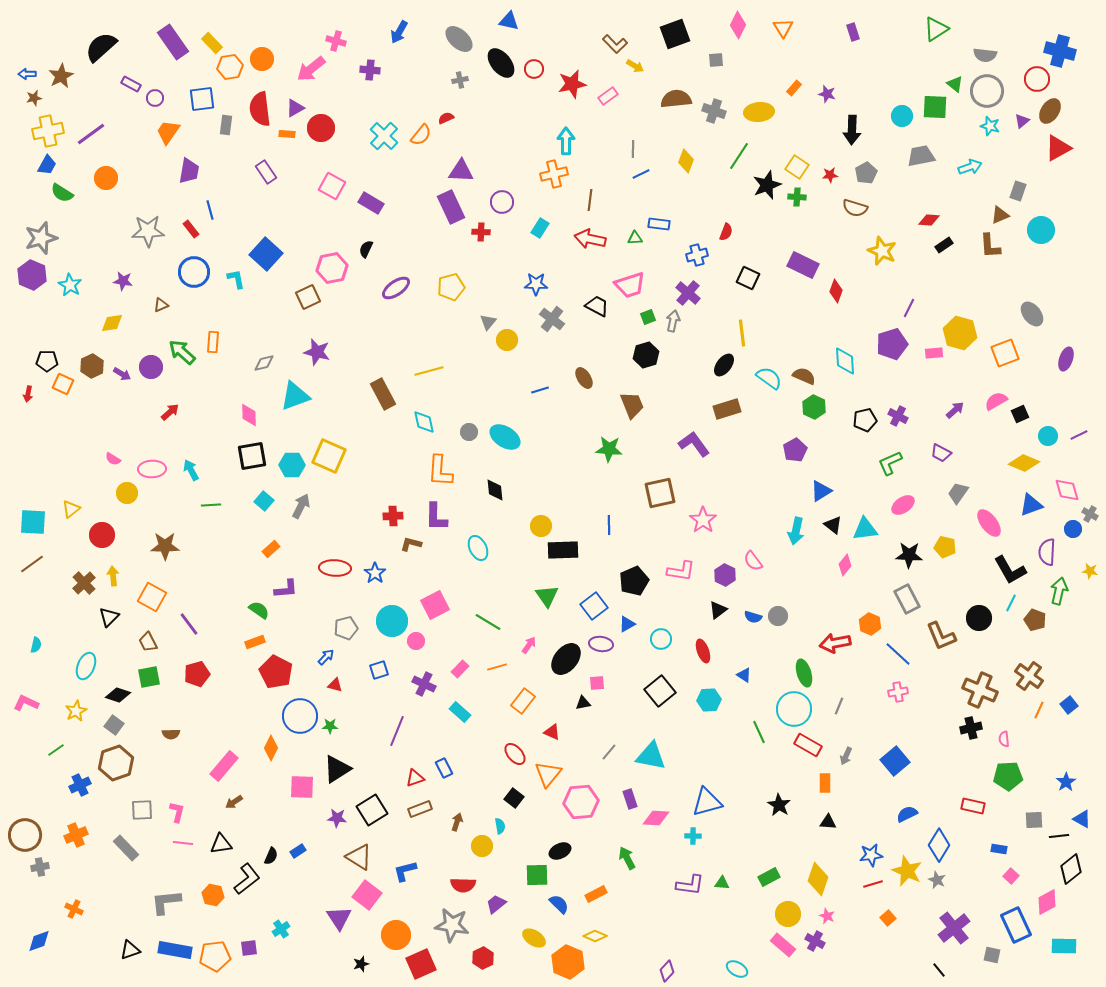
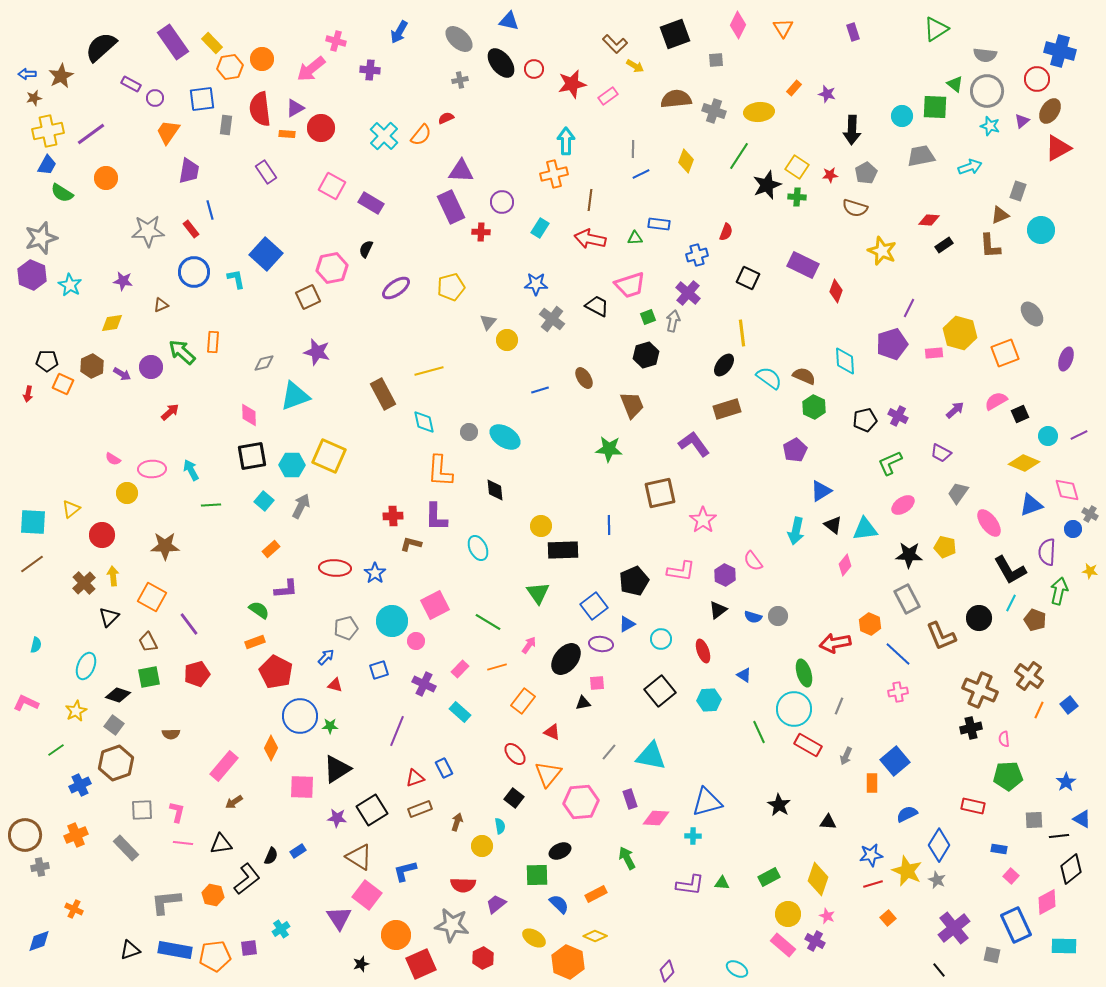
green triangle at (547, 596): moved 9 px left, 3 px up
orange rectangle at (825, 783): moved 47 px right
